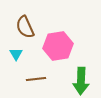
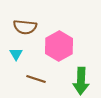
brown semicircle: rotated 60 degrees counterclockwise
pink hexagon: moved 1 px right; rotated 20 degrees counterclockwise
brown line: rotated 24 degrees clockwise
